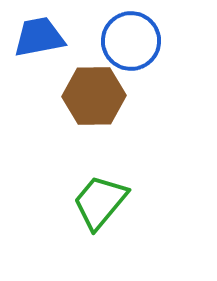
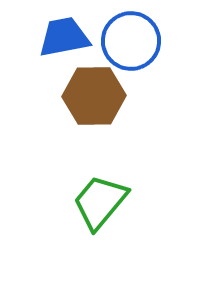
blue trapezoid: moved 25 px right
